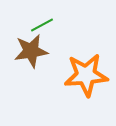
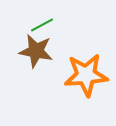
brown star: moved 5 px right; rotated 20 degrees clockwise
